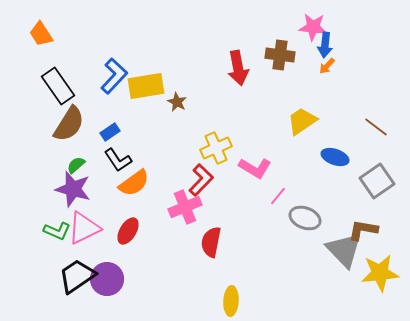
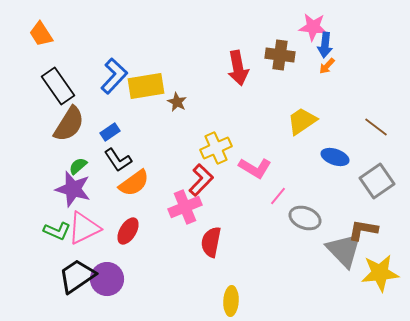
green semicircle: moved 2 px right, 1 px down
